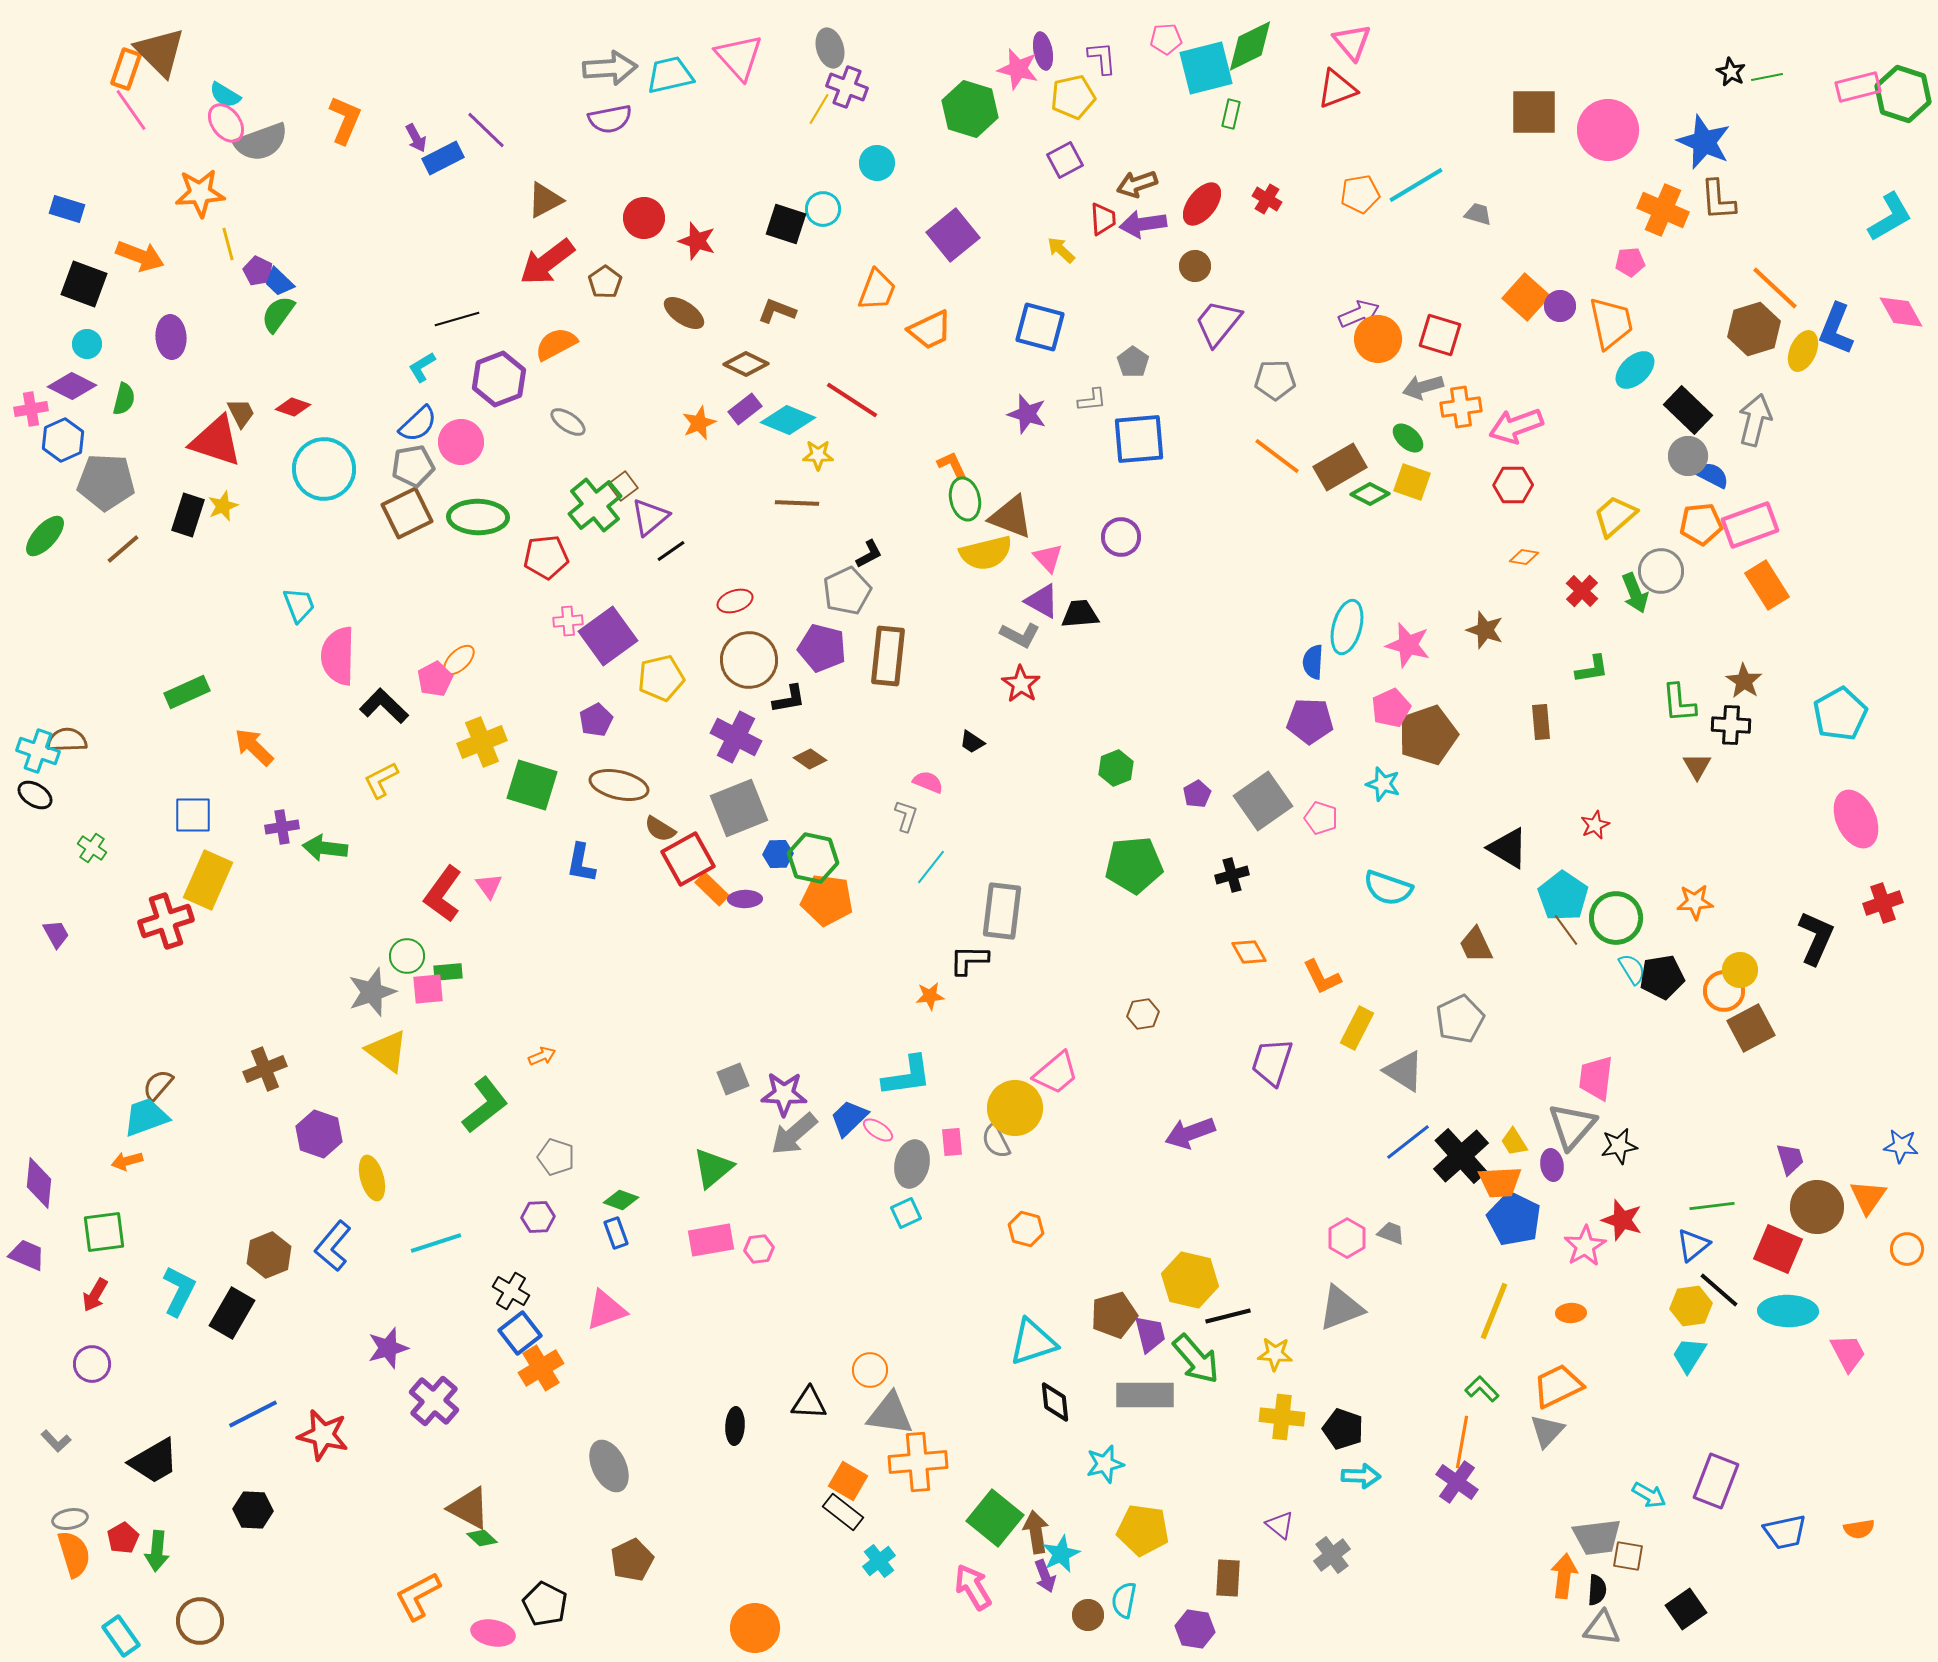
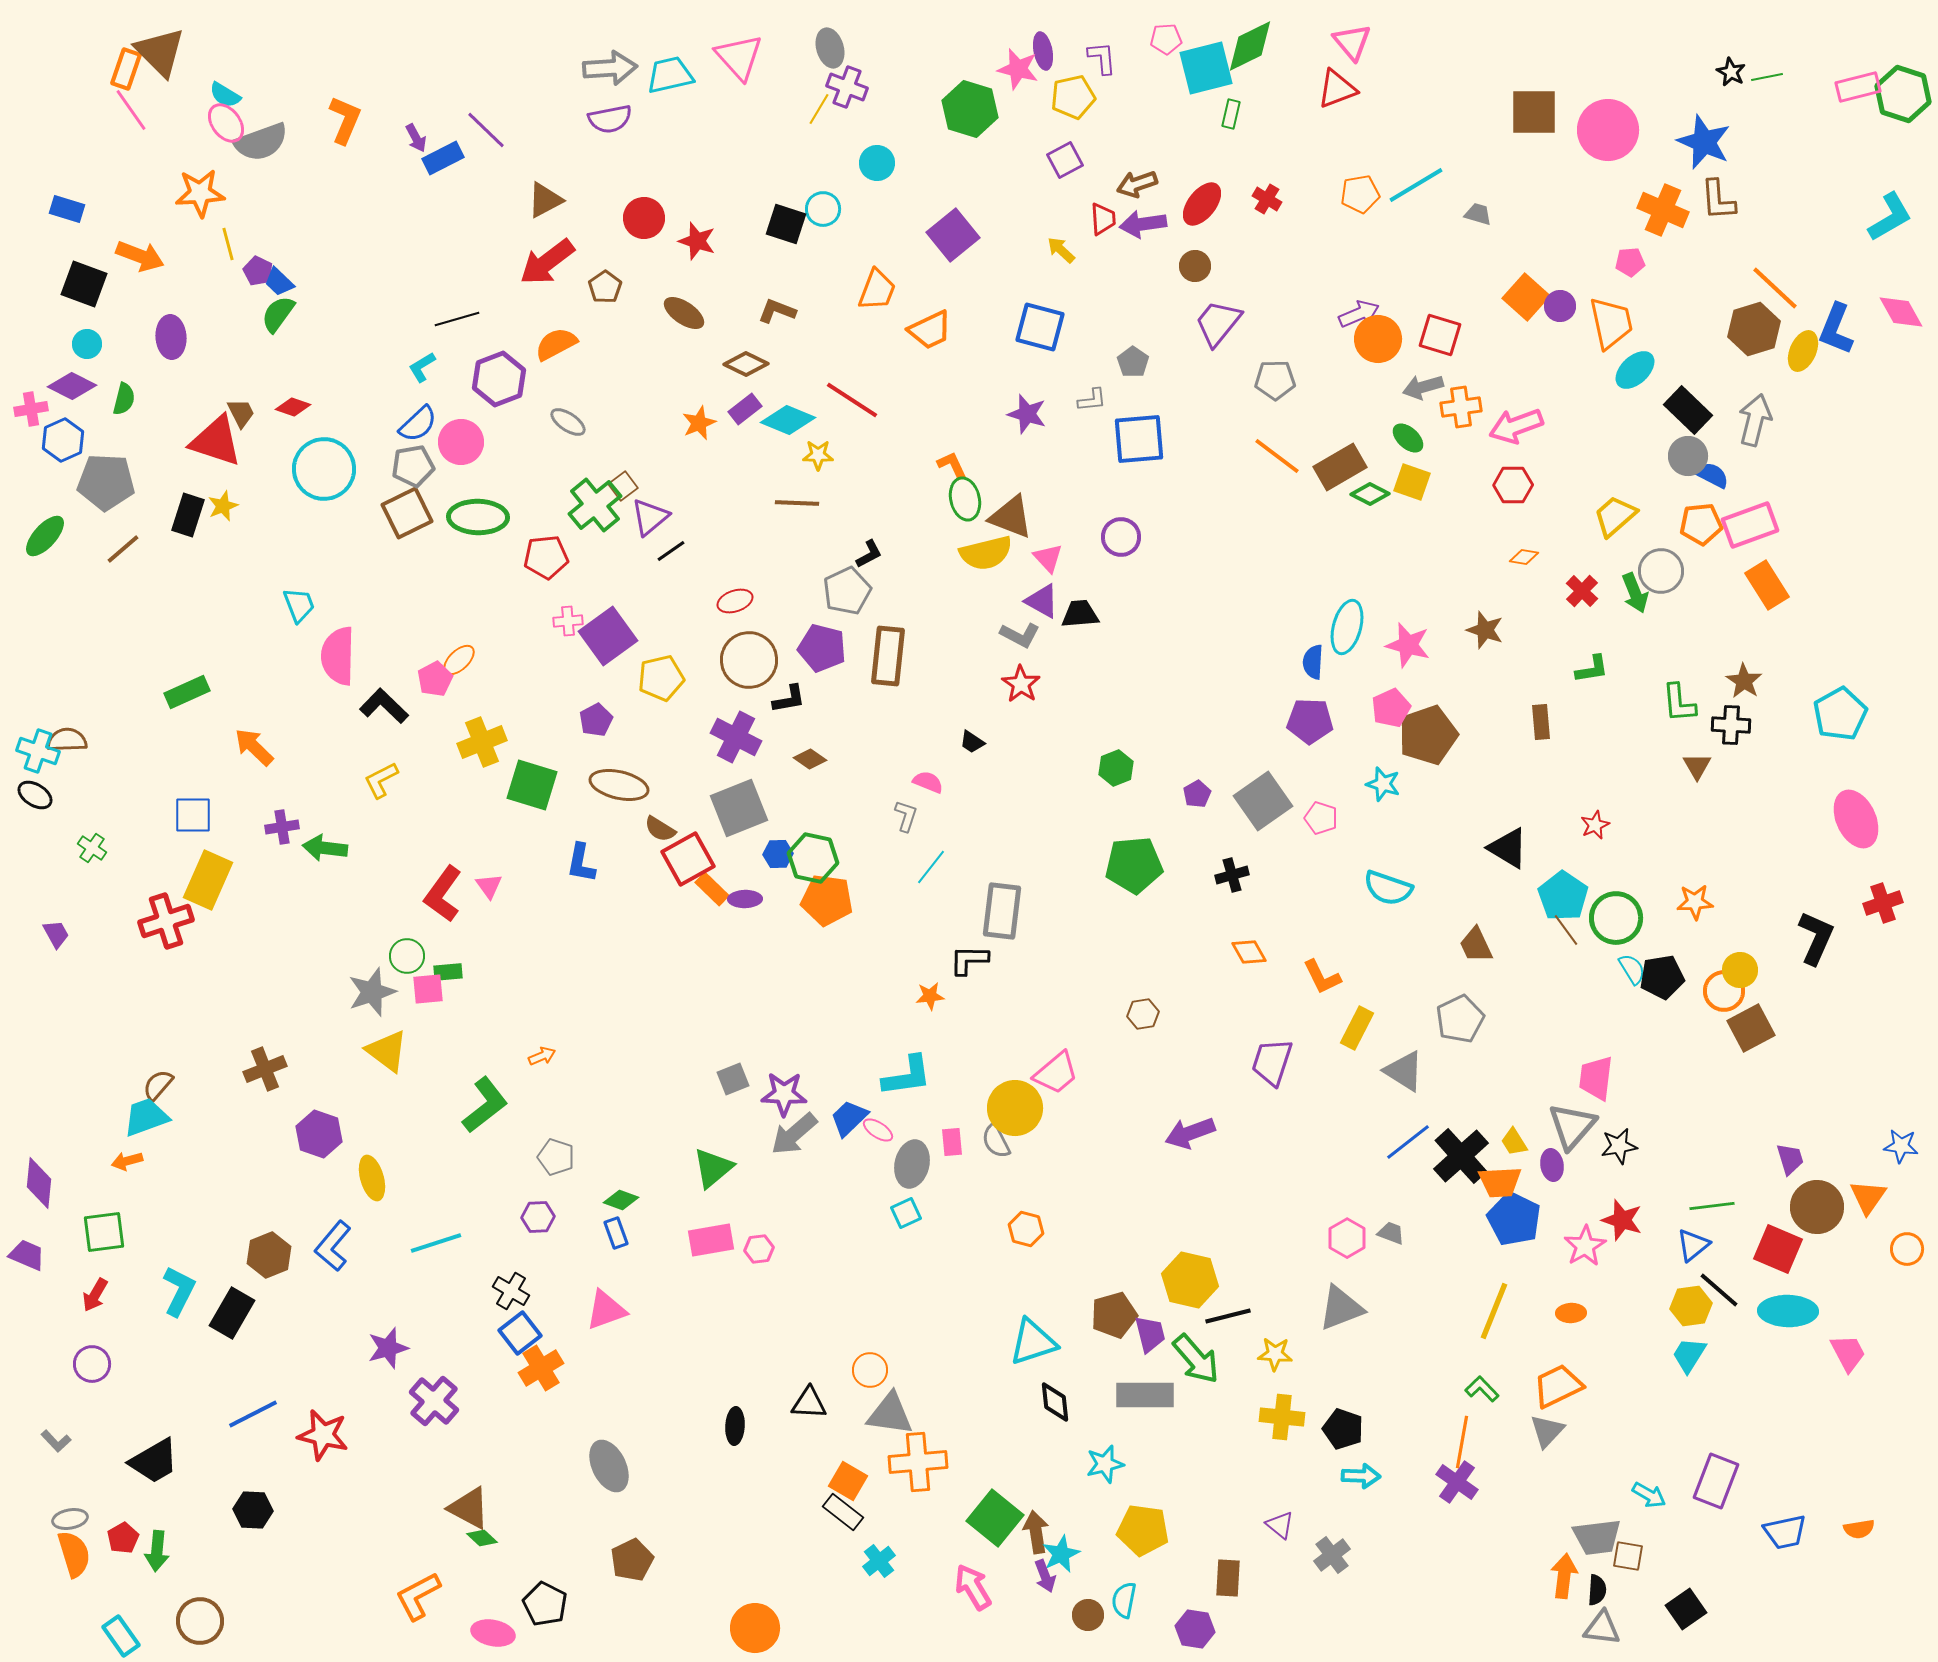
brown pentagon at (605, 282): moved 5 px down
